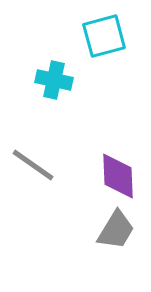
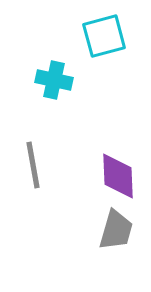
gray line: rotated 45 degrees clockwise
gray trapezoid: rotated 15 degrees counterclockwise
